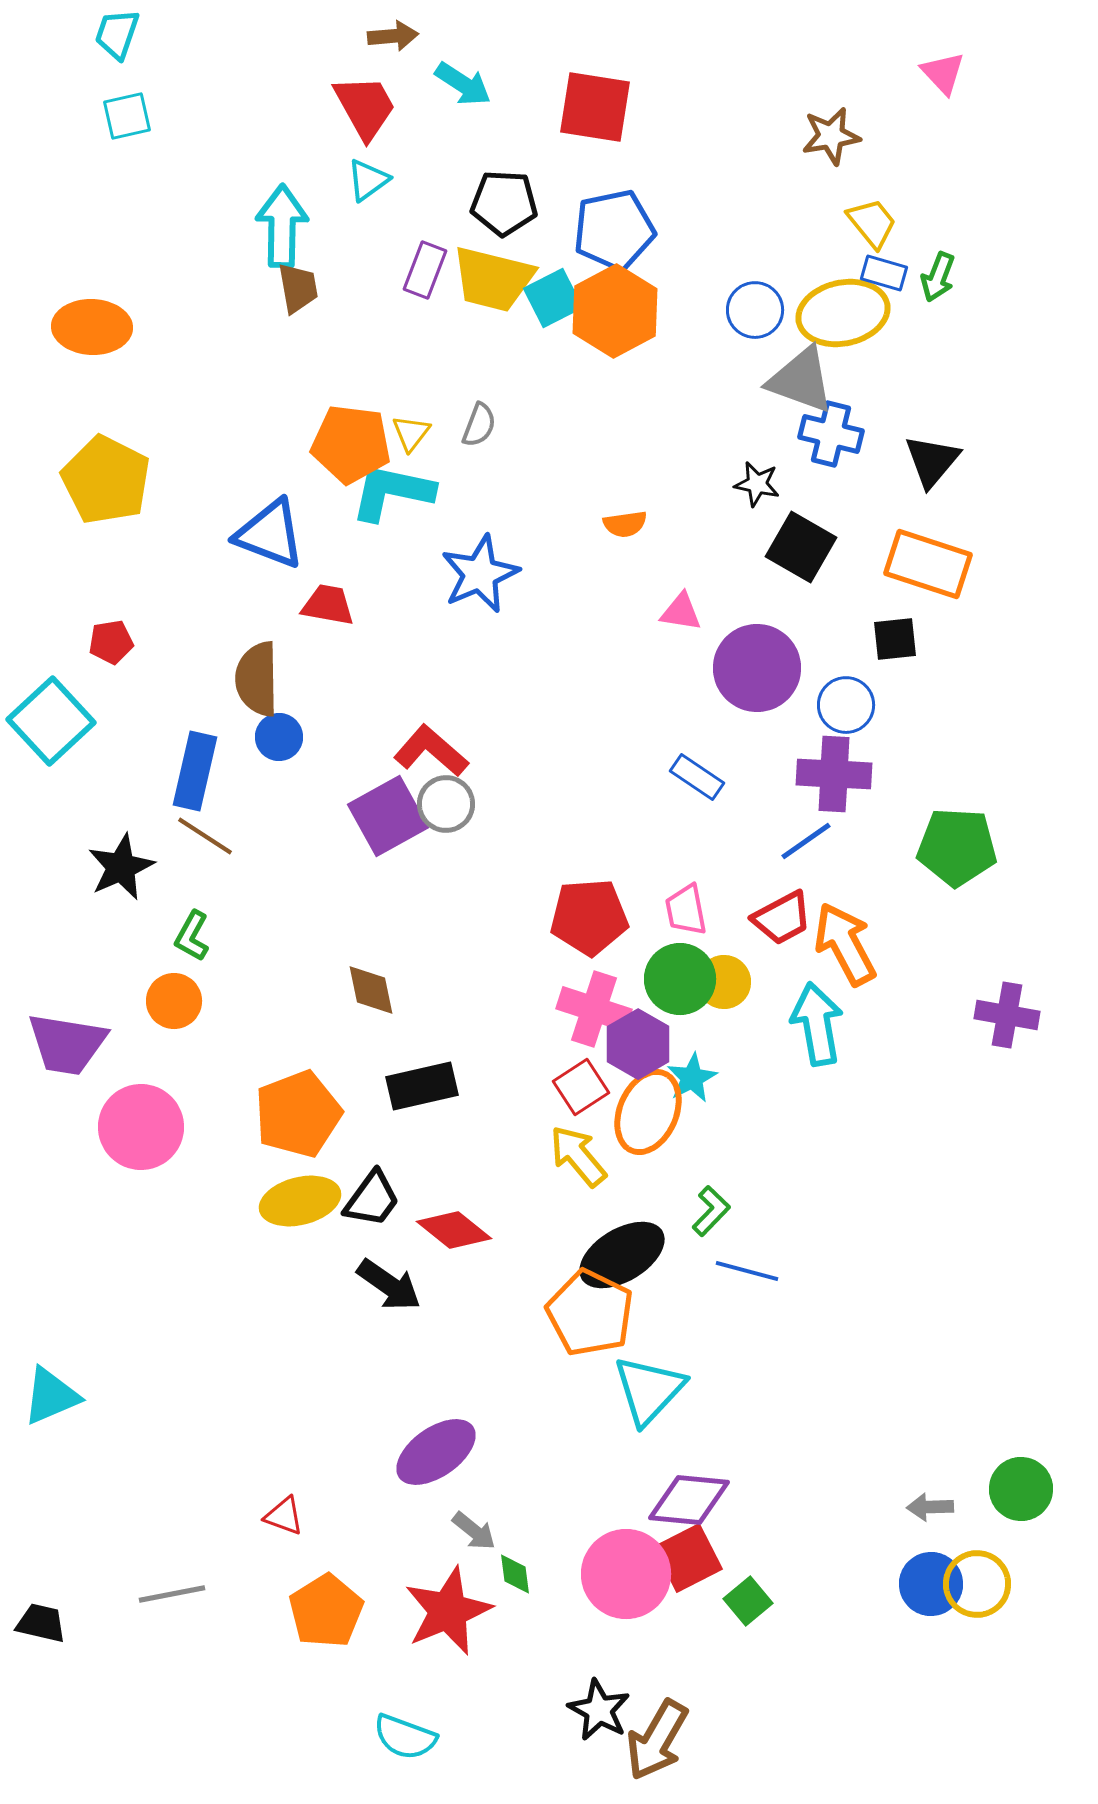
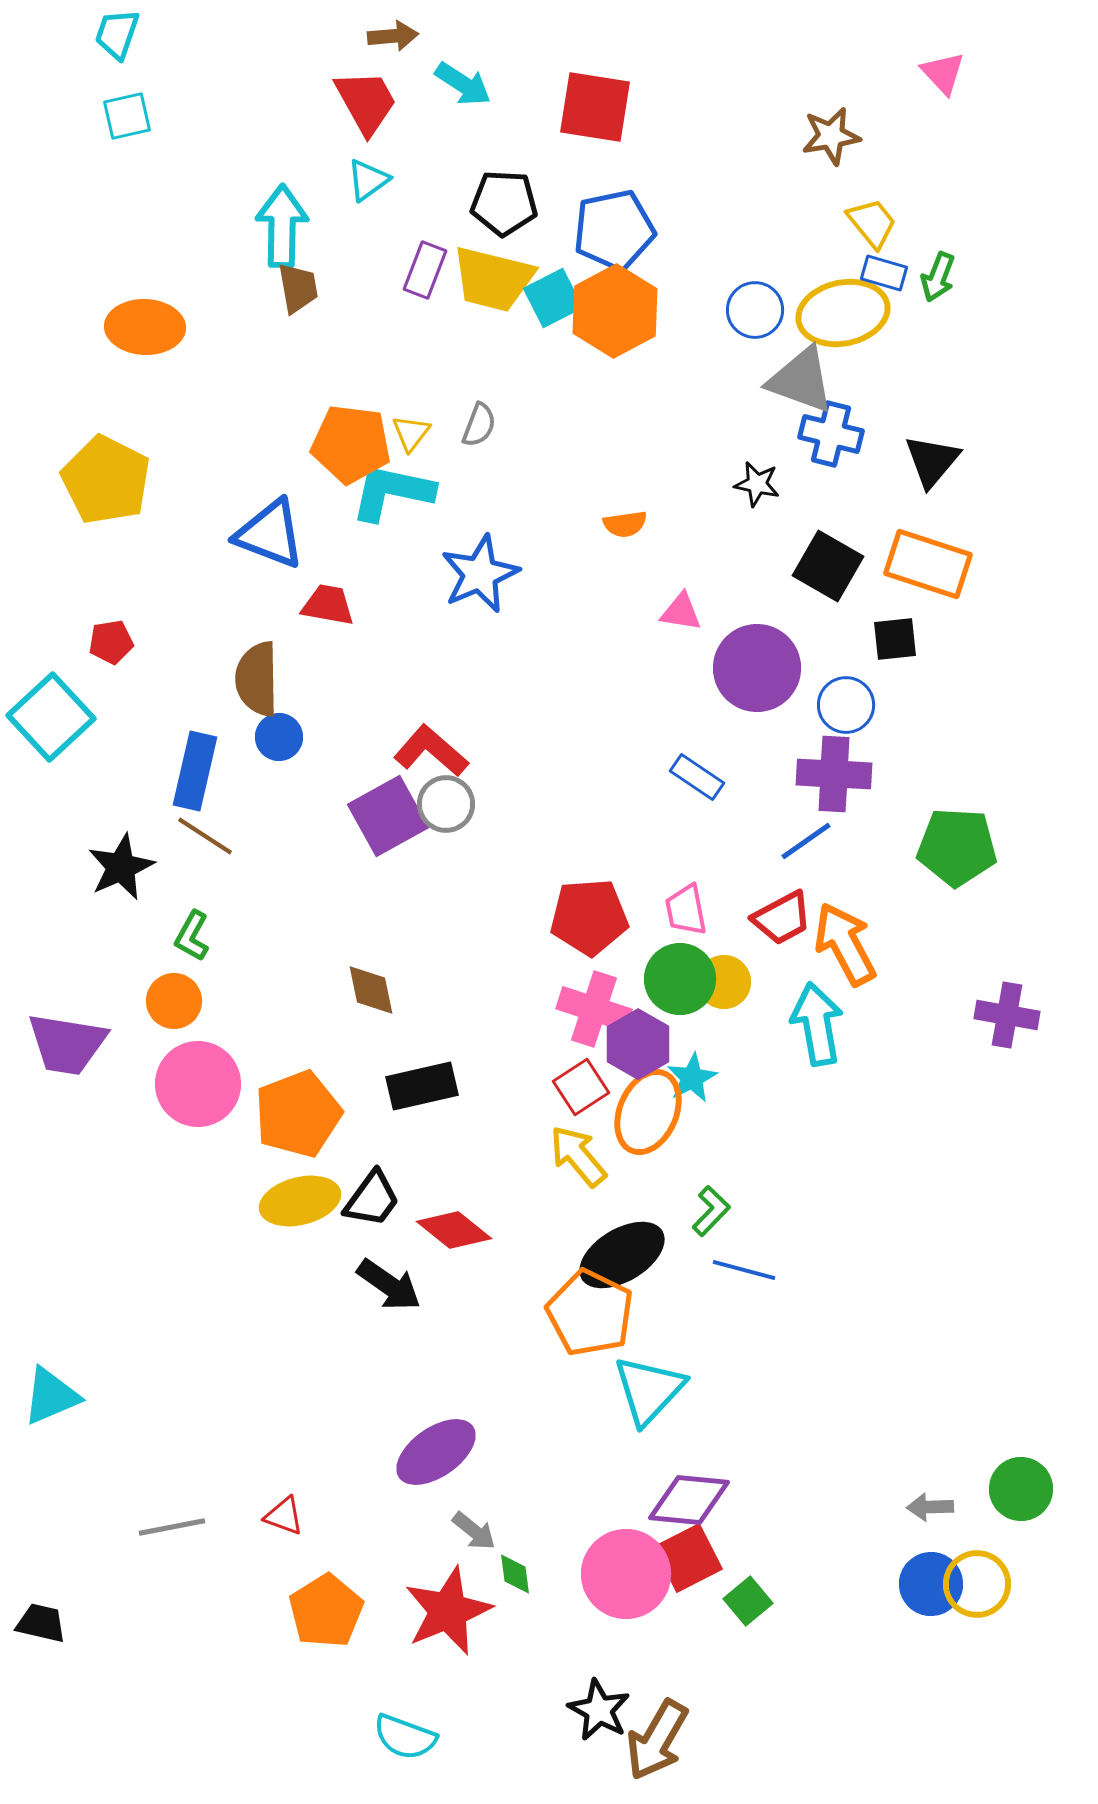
red trapezoid at (365, 107): moved 1 px right, 5 px up
orange ellipse at (92, 327): moved 53 px right
black square at (801, 547): moved 27 px right, 19 px down
cyan square at (51, 721): moved 4 px up
pink circle at (141, 1127): moved 57 px right, 43 px up
blue line at (747, 1271): moved 3 px left, 1 px up
gray line at (172, 1594): moved 67 px up
